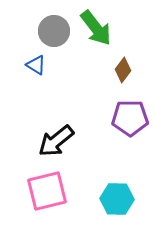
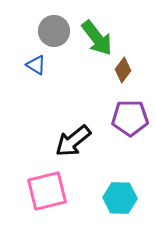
green arrow: moved 1 px right, 10 px down
black arrow: moved 17 px right
cyan hexagon: moved 3 px right, 1 px up
